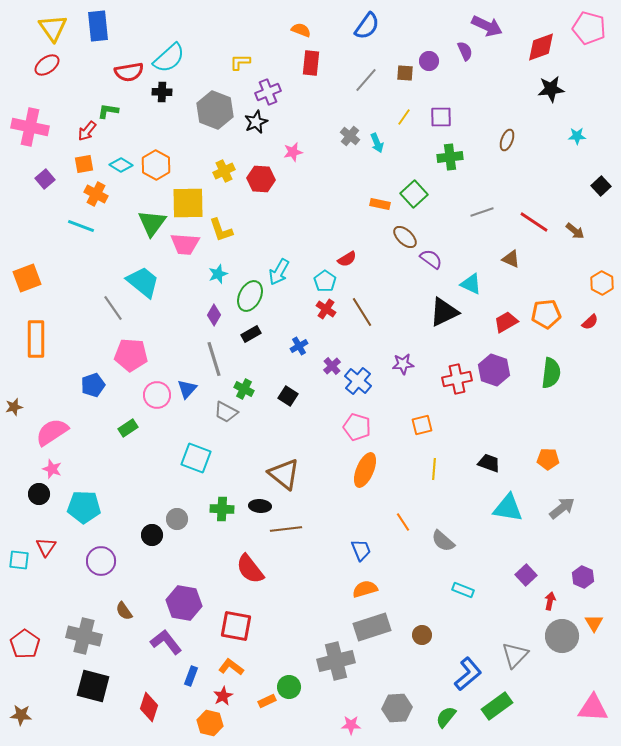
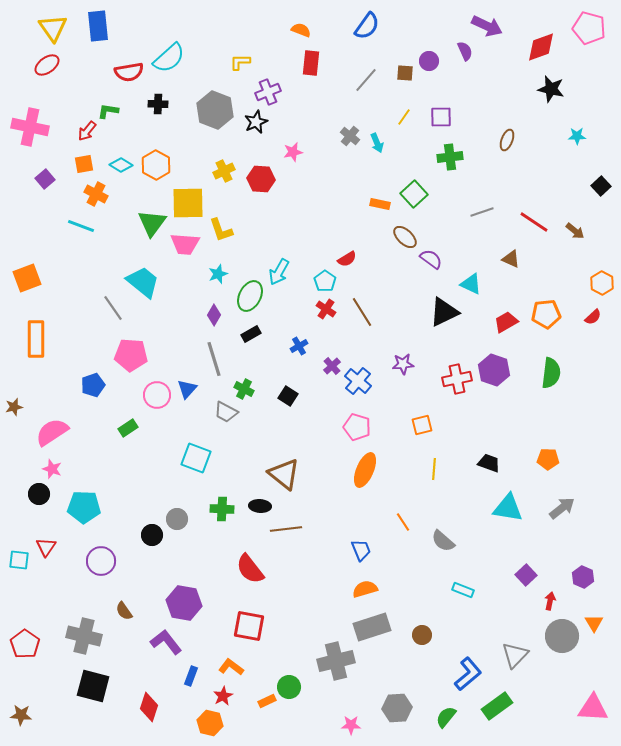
black star at (551, 89): rotated 20 degrees clockwise
black cross at (162, 92): moved 4 px left, 12 px down
red semicircle at (590, 322): moved 3 px right, 5 px up
red square at (236, 626): moved 13 px right
